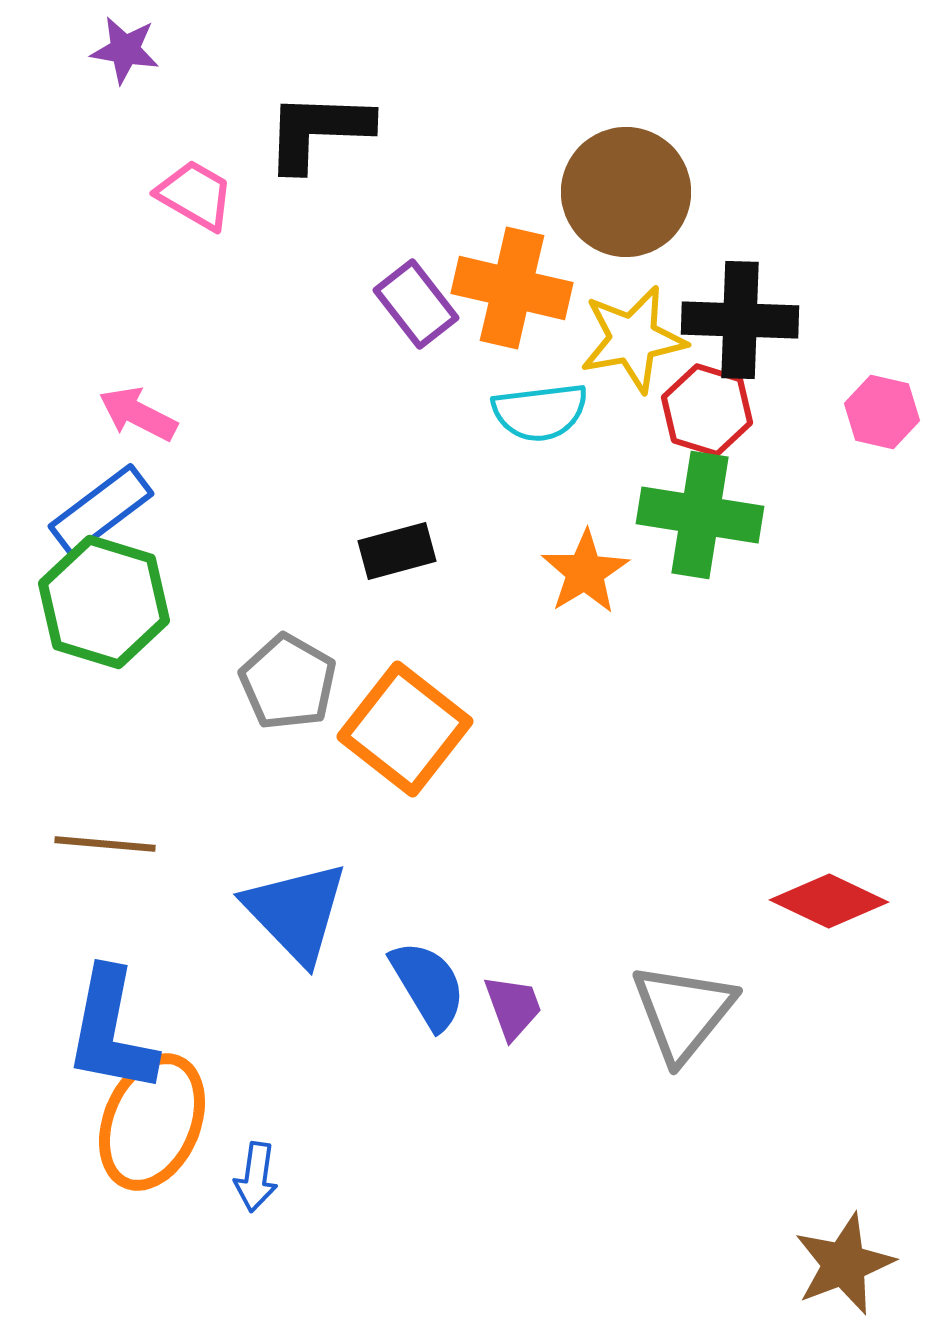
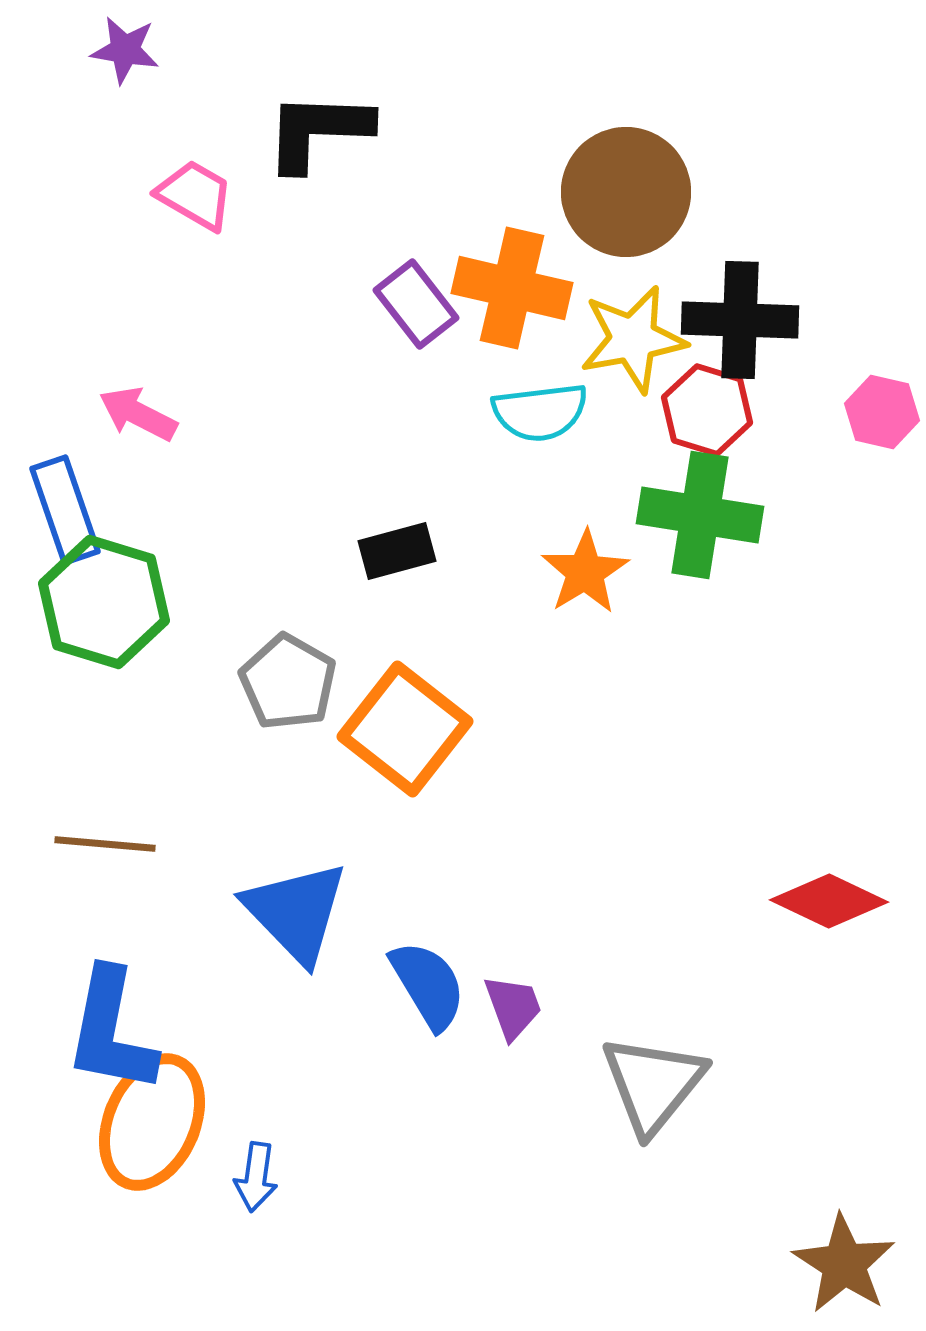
blue rectangle: moved 36 px left; rotated 72 degrees counterclockwise
gray triangle: moved 30 px left, 72 px down
brown star: rotated 18 degrees counterclockwise
